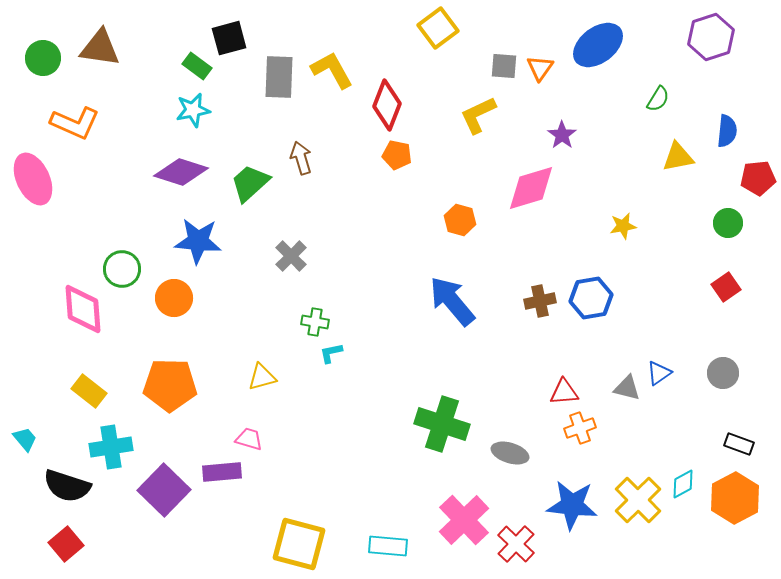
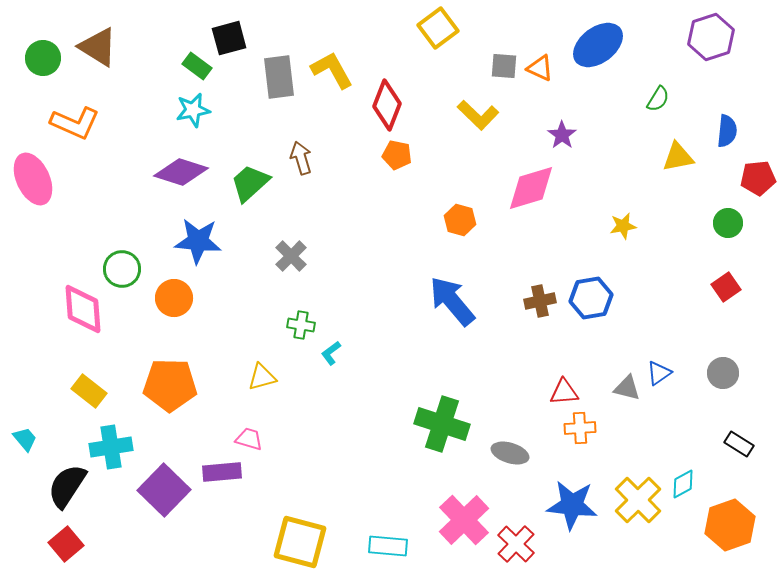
brown triangle at (100, 48): moved 2 px left, 1 px up; rotated 24 degrees clockwise
orange triangle at (540, 68): rotated 40 degrees counterclockwise
gray rectangle at (279, 77): rotated 9 degrees counterclockwise
yellow L-shape at (478, 115): rotated 111 degrees counterclockwise
green cross at (315, 322): moved 14 px left, 3 px down
cyan L-shape at (331, 353): rotated 25 degrees counterclockwise
orange cross at (580, 428): rotated 16 degrees clockwise
black rectangle at (739, 444): rotated 12 degrees clockwise
black semicircle at (67, 486): rotated 105 degrees clockwise
orange hexagon at (735, 498): moved 5 px left, 27 px down; rotated 9 degrees clockwise
yellow square at (299, 544): moved 1 px right, 2 px up
